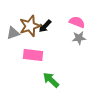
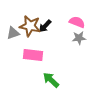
brown star: rotated 30 degrees clockwise
